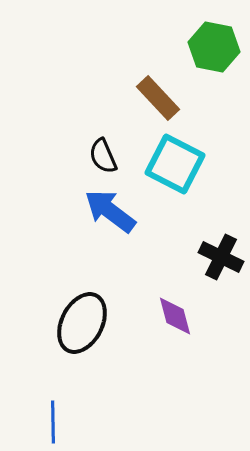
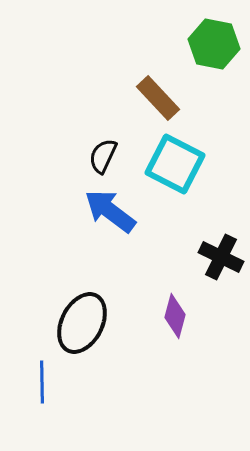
green hexagon: moved 3 px up
black semicircle: rotated 48 degrees clockwise
purple diamond: rotated 30 degrees clockwise
blue line: moved 11 px left, 40 px up
